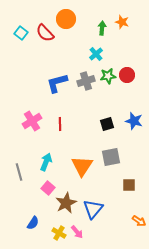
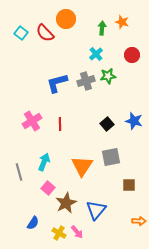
red circle: moved 5 px right, 20 px up
black square: rotated 24 degrees counterclockwise
cyan arrow: moved 2 px left
blue triangle: moved 3 px right, 1 px down
orange arrow: rotated 32 degrees counterclockwise
